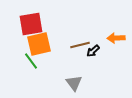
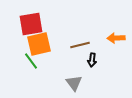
black arrow: moved 1 px left, 9 px down; rotated 40 degrees counterclockwise
